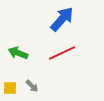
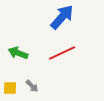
blue arrow: moved 2 px up
